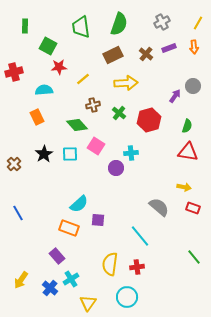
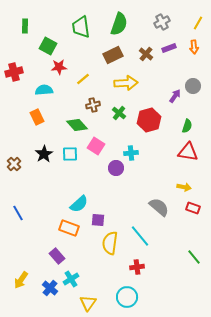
yellow semicircle at (110, 264): moved 21 px up
